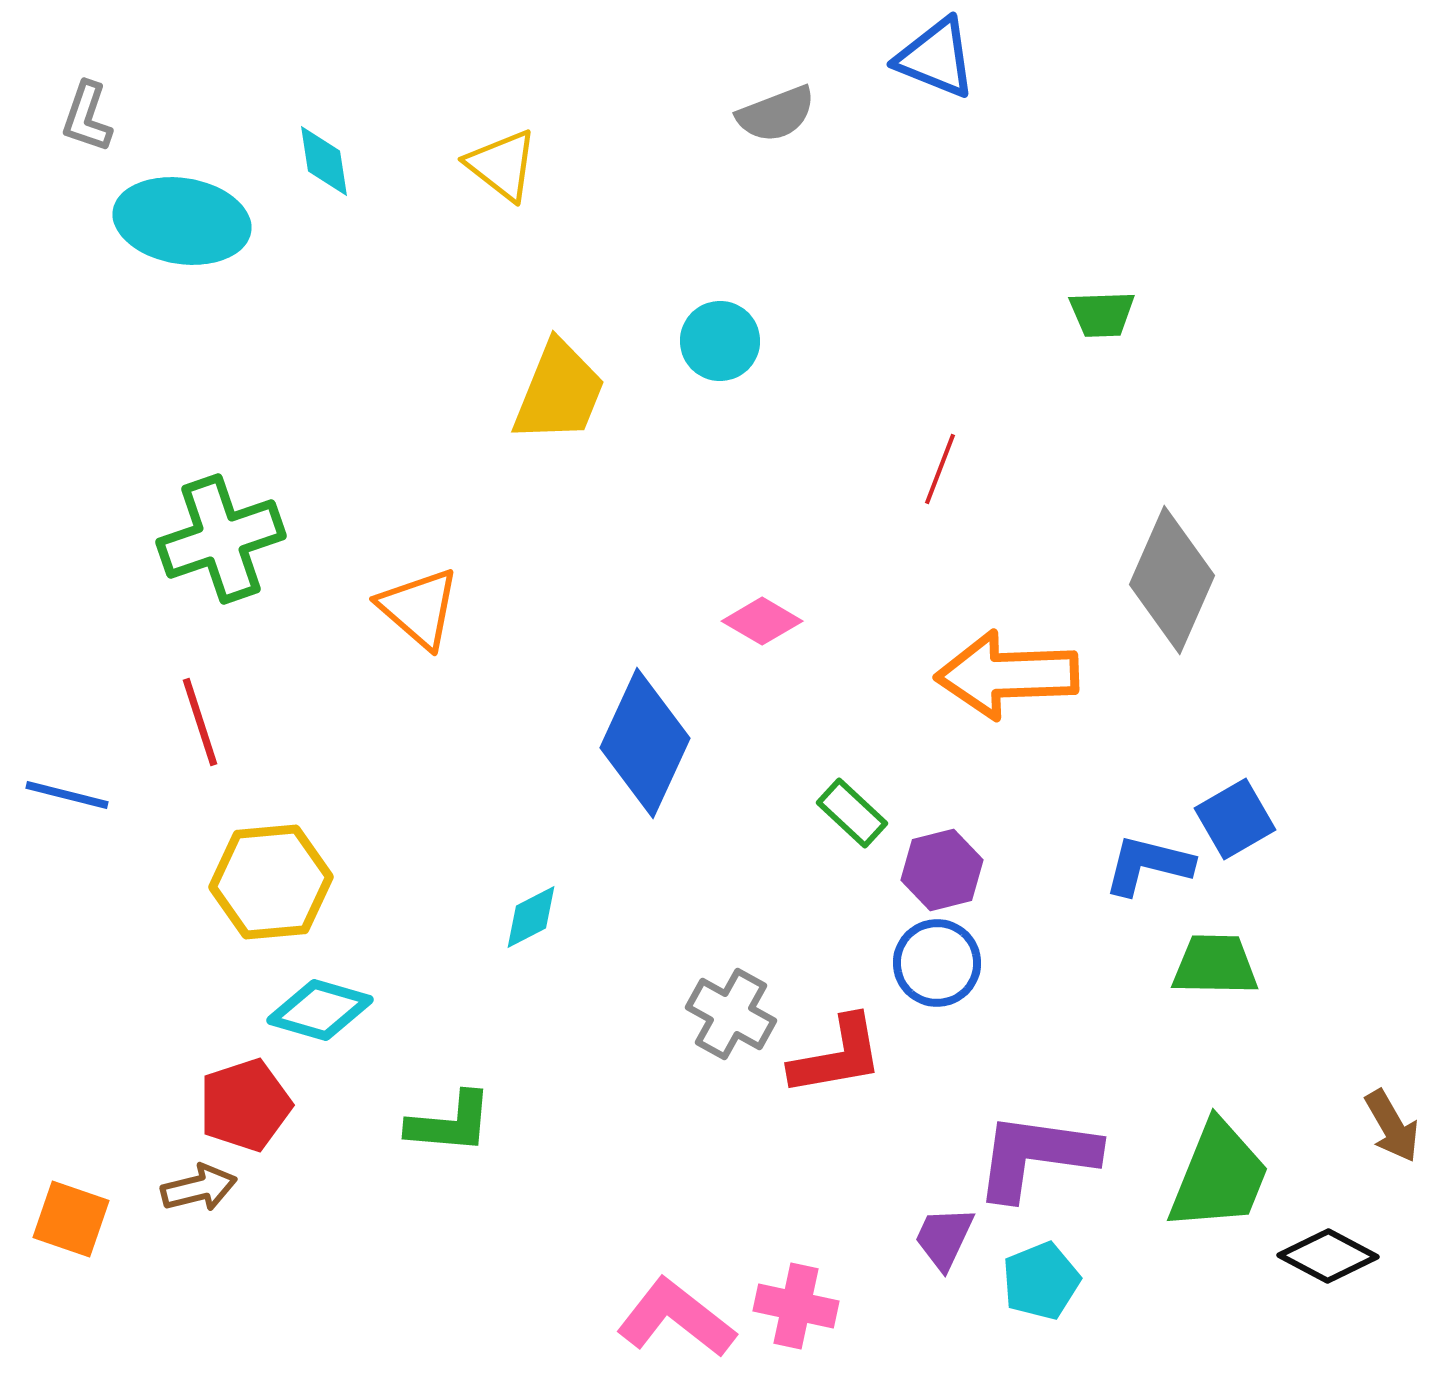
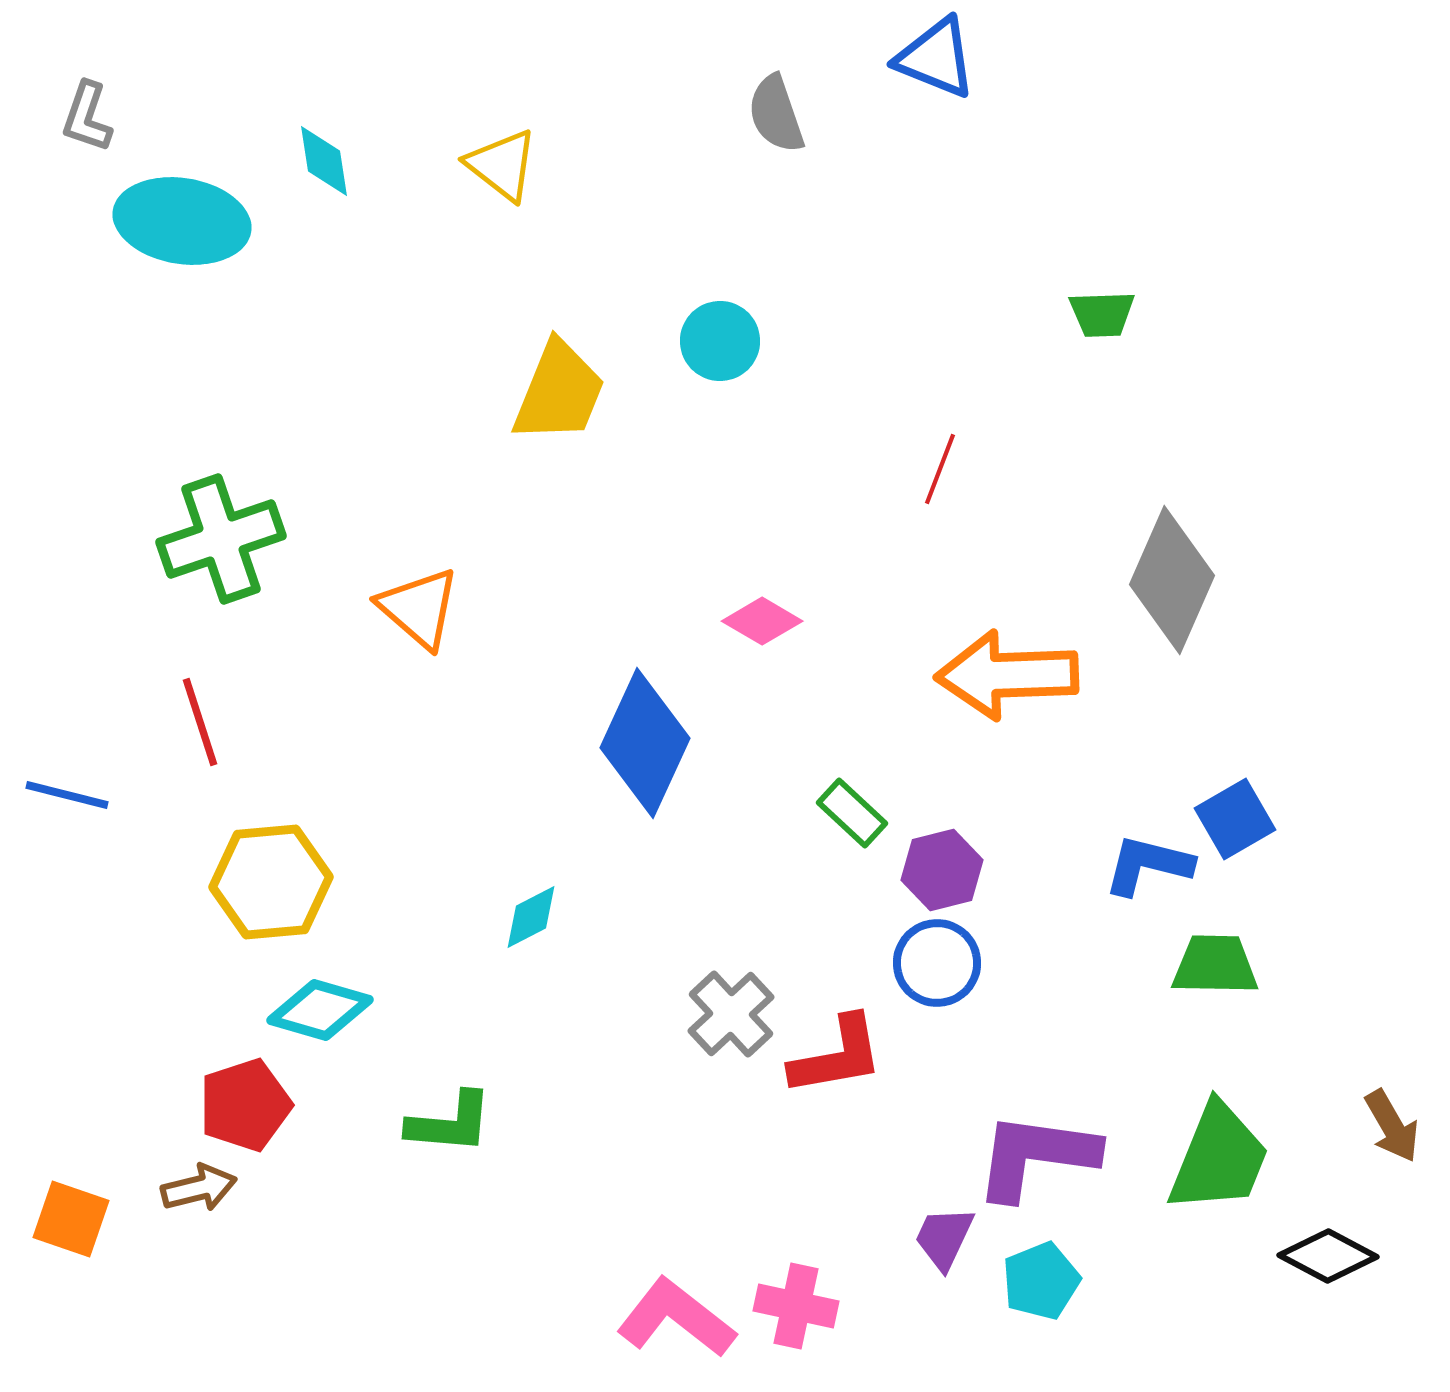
gray semicircle at (776, 114): rotated 92 degrees clockwise
gray cross at (731, 1014): rotated 18 degrees clockwise
green trapezoid at (1219, 1176): moved 18 px up
